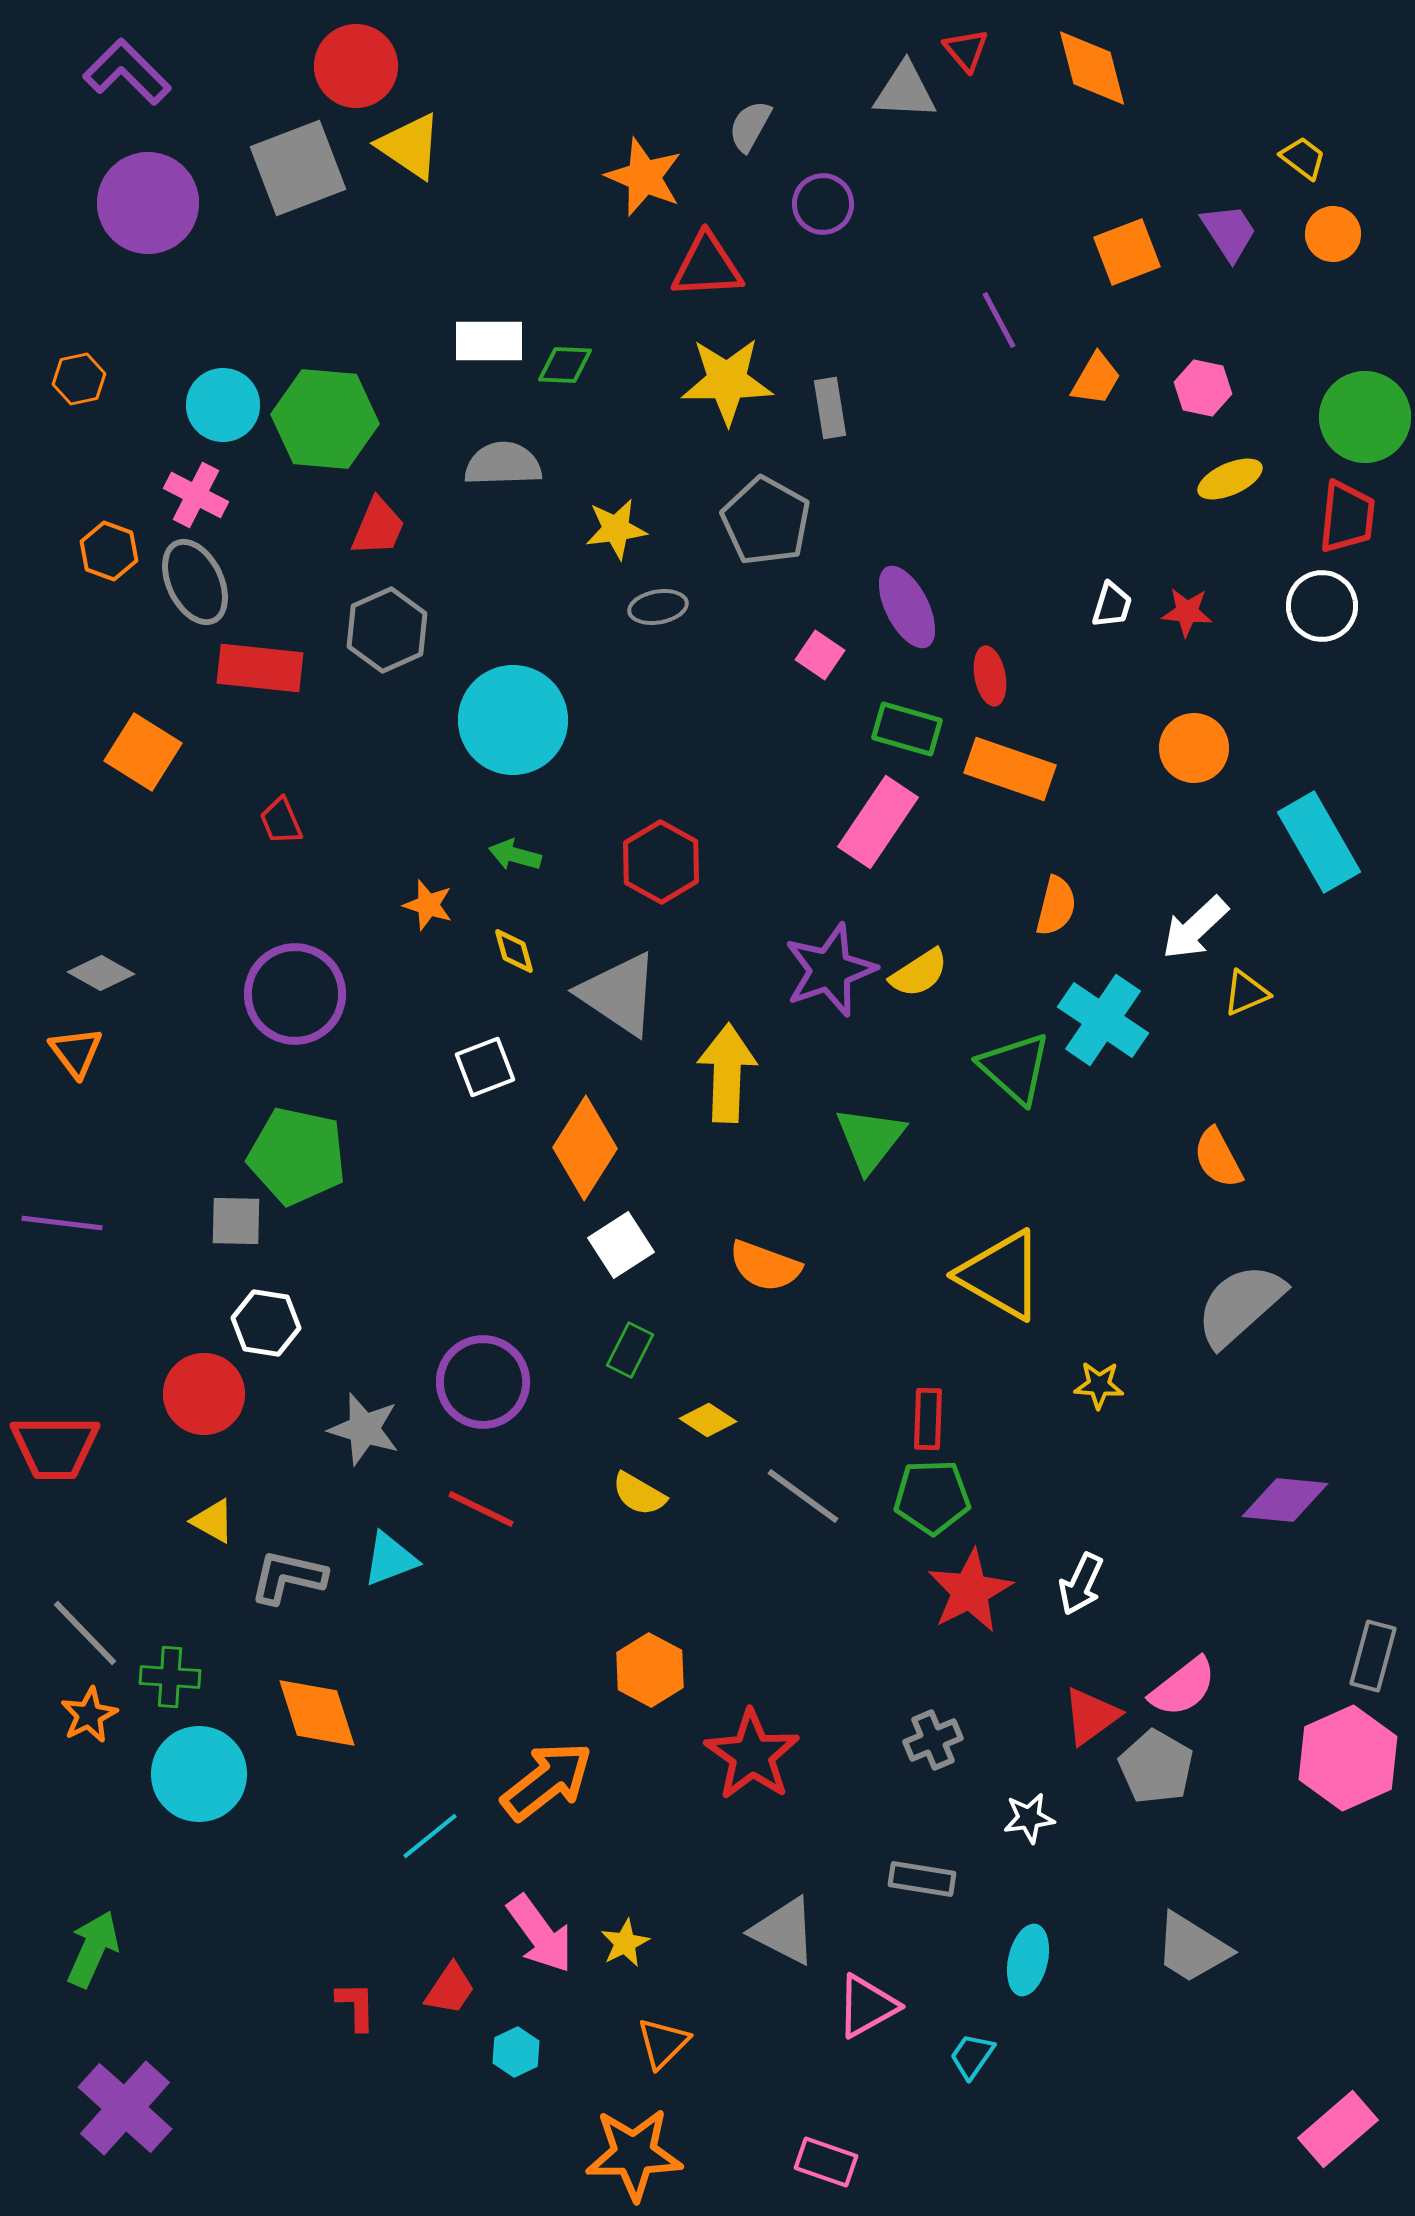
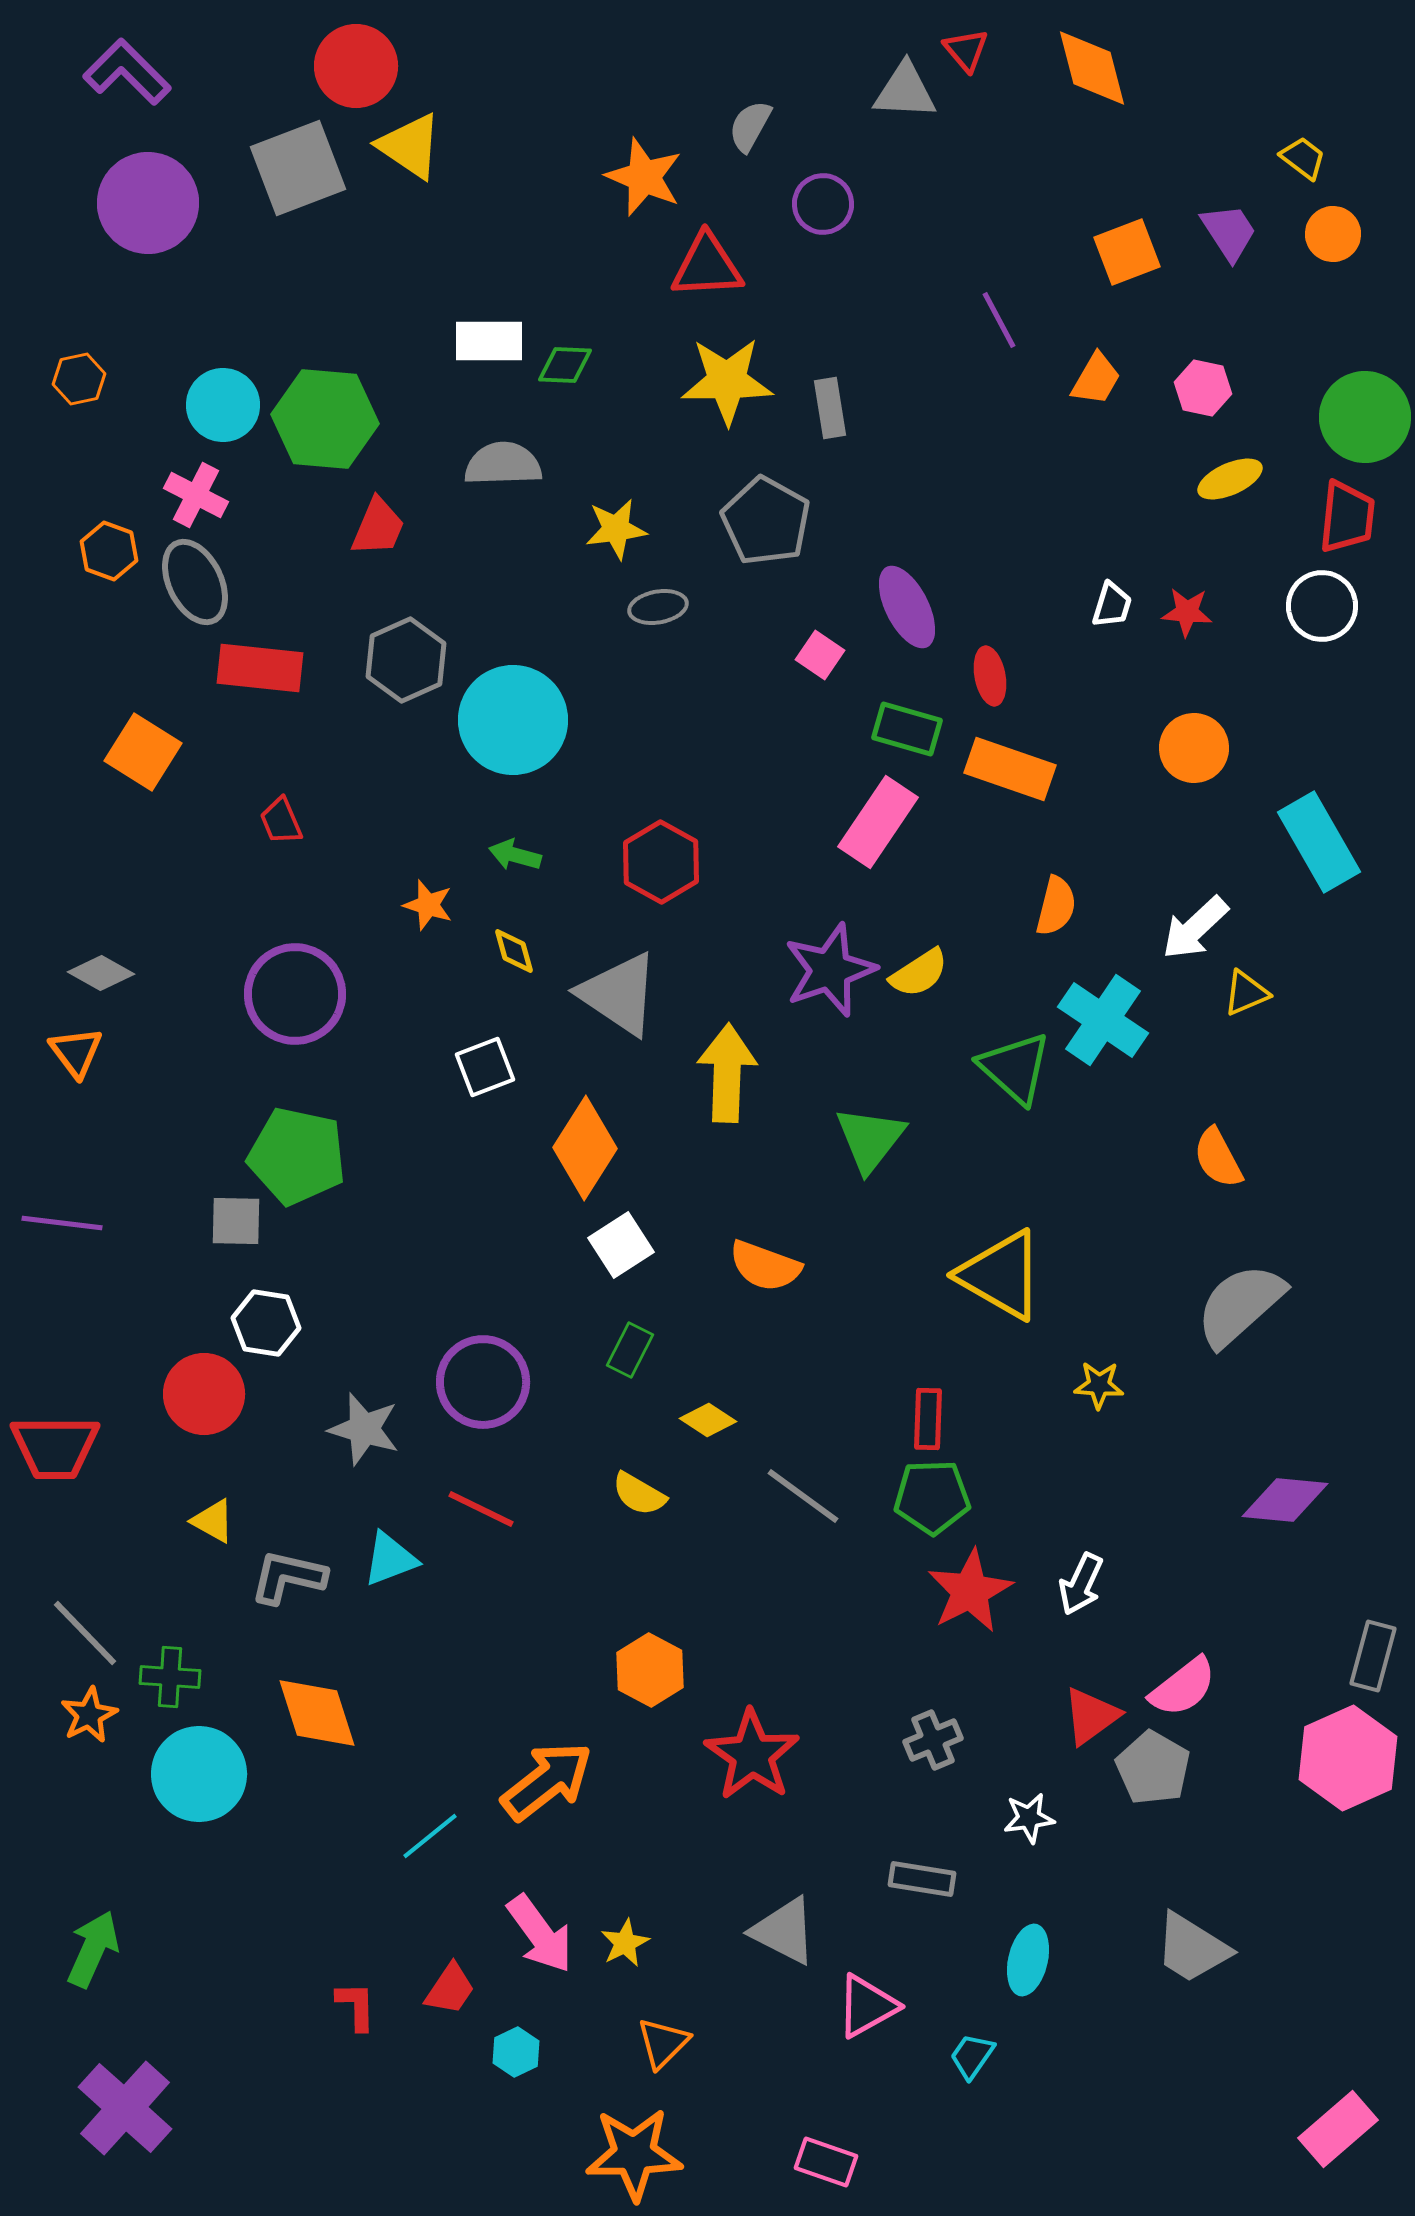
gray hexagon at (387, 630): moved 19 px right, 30 px down
gray pentagon at (1156, 1767): moved 3 px left, 1 px down
